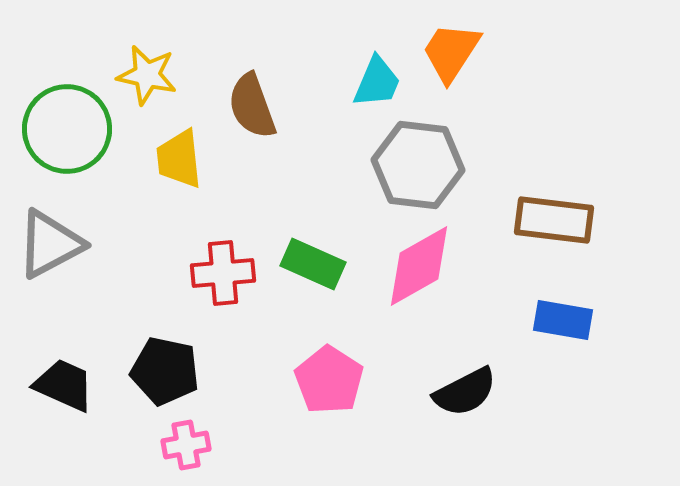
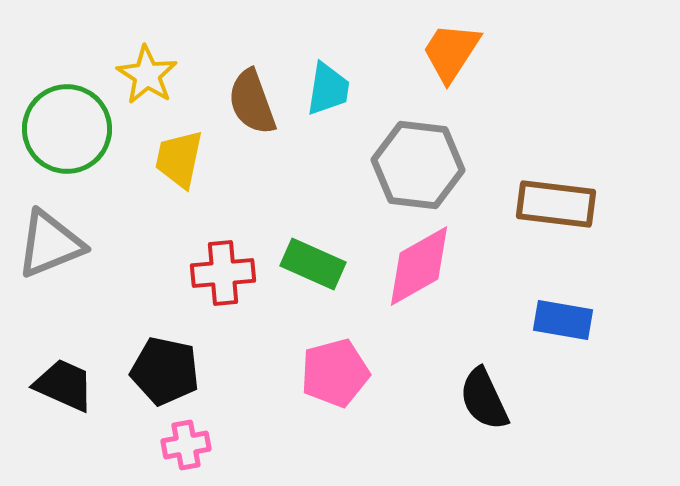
yellow star: rotated 20 degrees clockwise
cyan trapezoid: moved 49 px left, 7 px down; rotated 14 degrees counterclockwise
brown semicircle: moved 4 px up
yellow trapezoid: rotated 18 degrees clockwise
brown rectangle: moved 2 px right, 16 px up
gray triangle: rotated 6 degrees clockwise
pink pentagon: moved 6 px right, 7 px up; rotated 24 degrees clockwise
black semicircle: moved 19 px right, 7 px down; rotated 92 degrees clockwise
